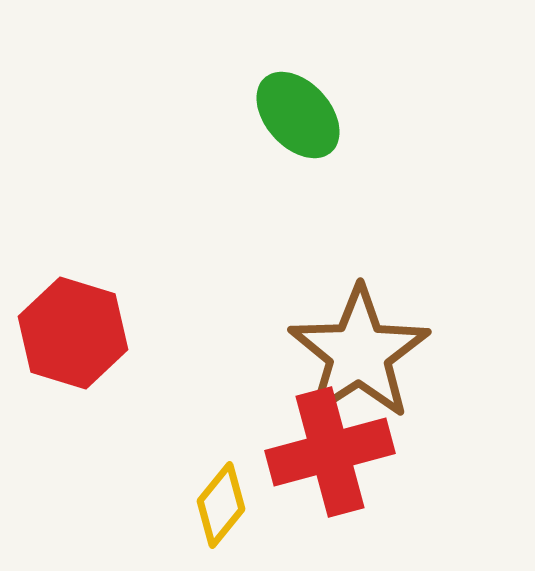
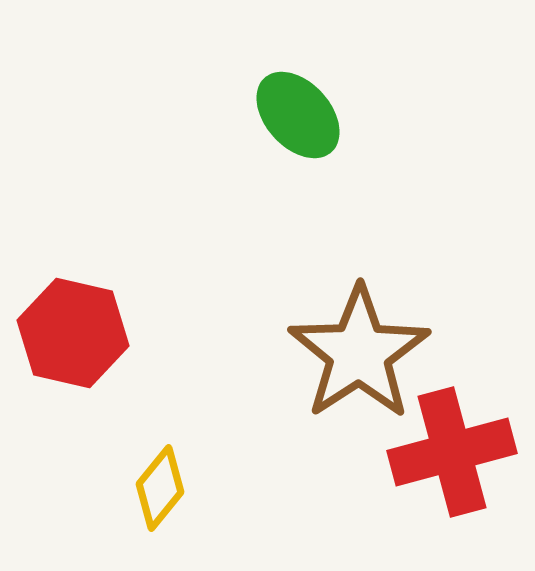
red hexagon: rotated 4 degrees counterclockwise
red cross: moved 122 px right
yellow diamond: moved 61 px left, 17 px up
